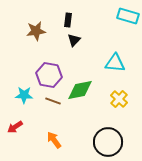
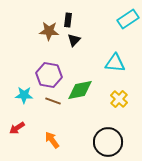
cyan rectangle: moved 3 px down; rotated 50 degrees counterclockwise
brown star: moved 13 px right; rotated 12 degrees clockwise
red arrow: moved 2 px right, 1 px down
orange arrow: moved 2 px left
